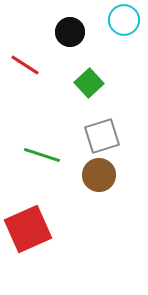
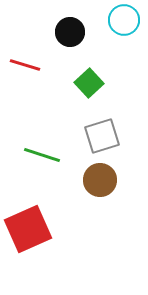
red line: rotated 16 degrees counterclockwise
brown circle: moved 1 px right, 5 px down
